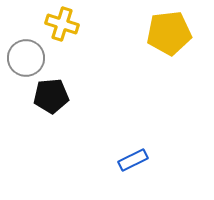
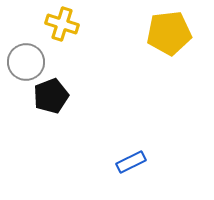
gray circle: moved 4 px down
black pentagon: rotated 16 degrees counterclockwise
blue rectangle: moved 2 px left, 2 px down
